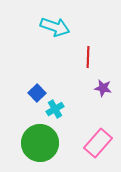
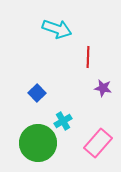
cyan arrow: moved 2 px right, 2 px down
cyan cross: moved 8 px right, 12 px down
green circle: moved 2 px left
